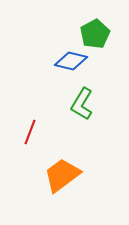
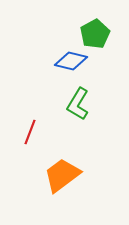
green L-shape: moved 4 px left
